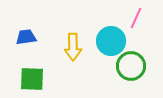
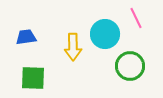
pink line: rotated 50 degrees counterclockwise
cyan circle: moved 6 px left, 7 px up
green circle: moved 1 px left
green square: moved 1 px right, 1 px up
